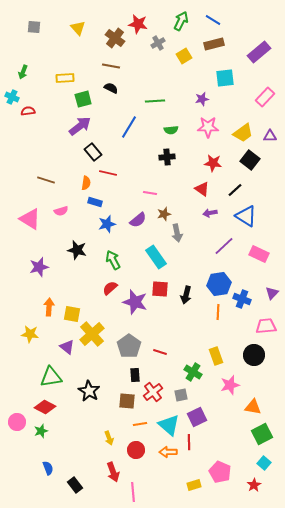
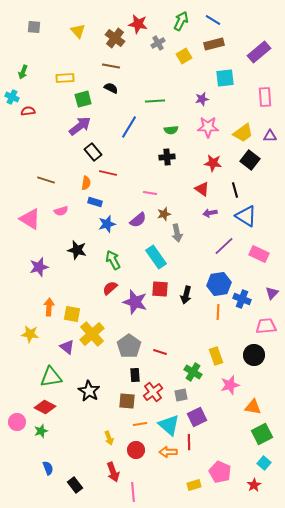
yellow triangle at (78, 28): moved 3 px down
pink rectangle at (265, 97): rotated 48 degrees counterclockwise
black line at (235, 190): rotated 63 degrees counterclockwise
